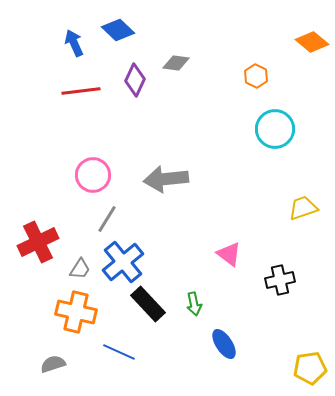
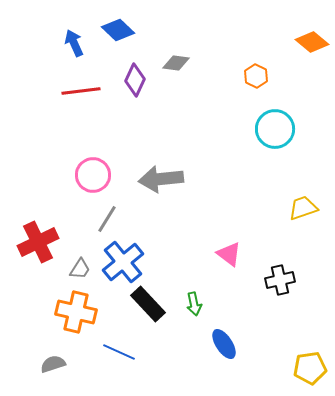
gray arrow: moved 5 px left
